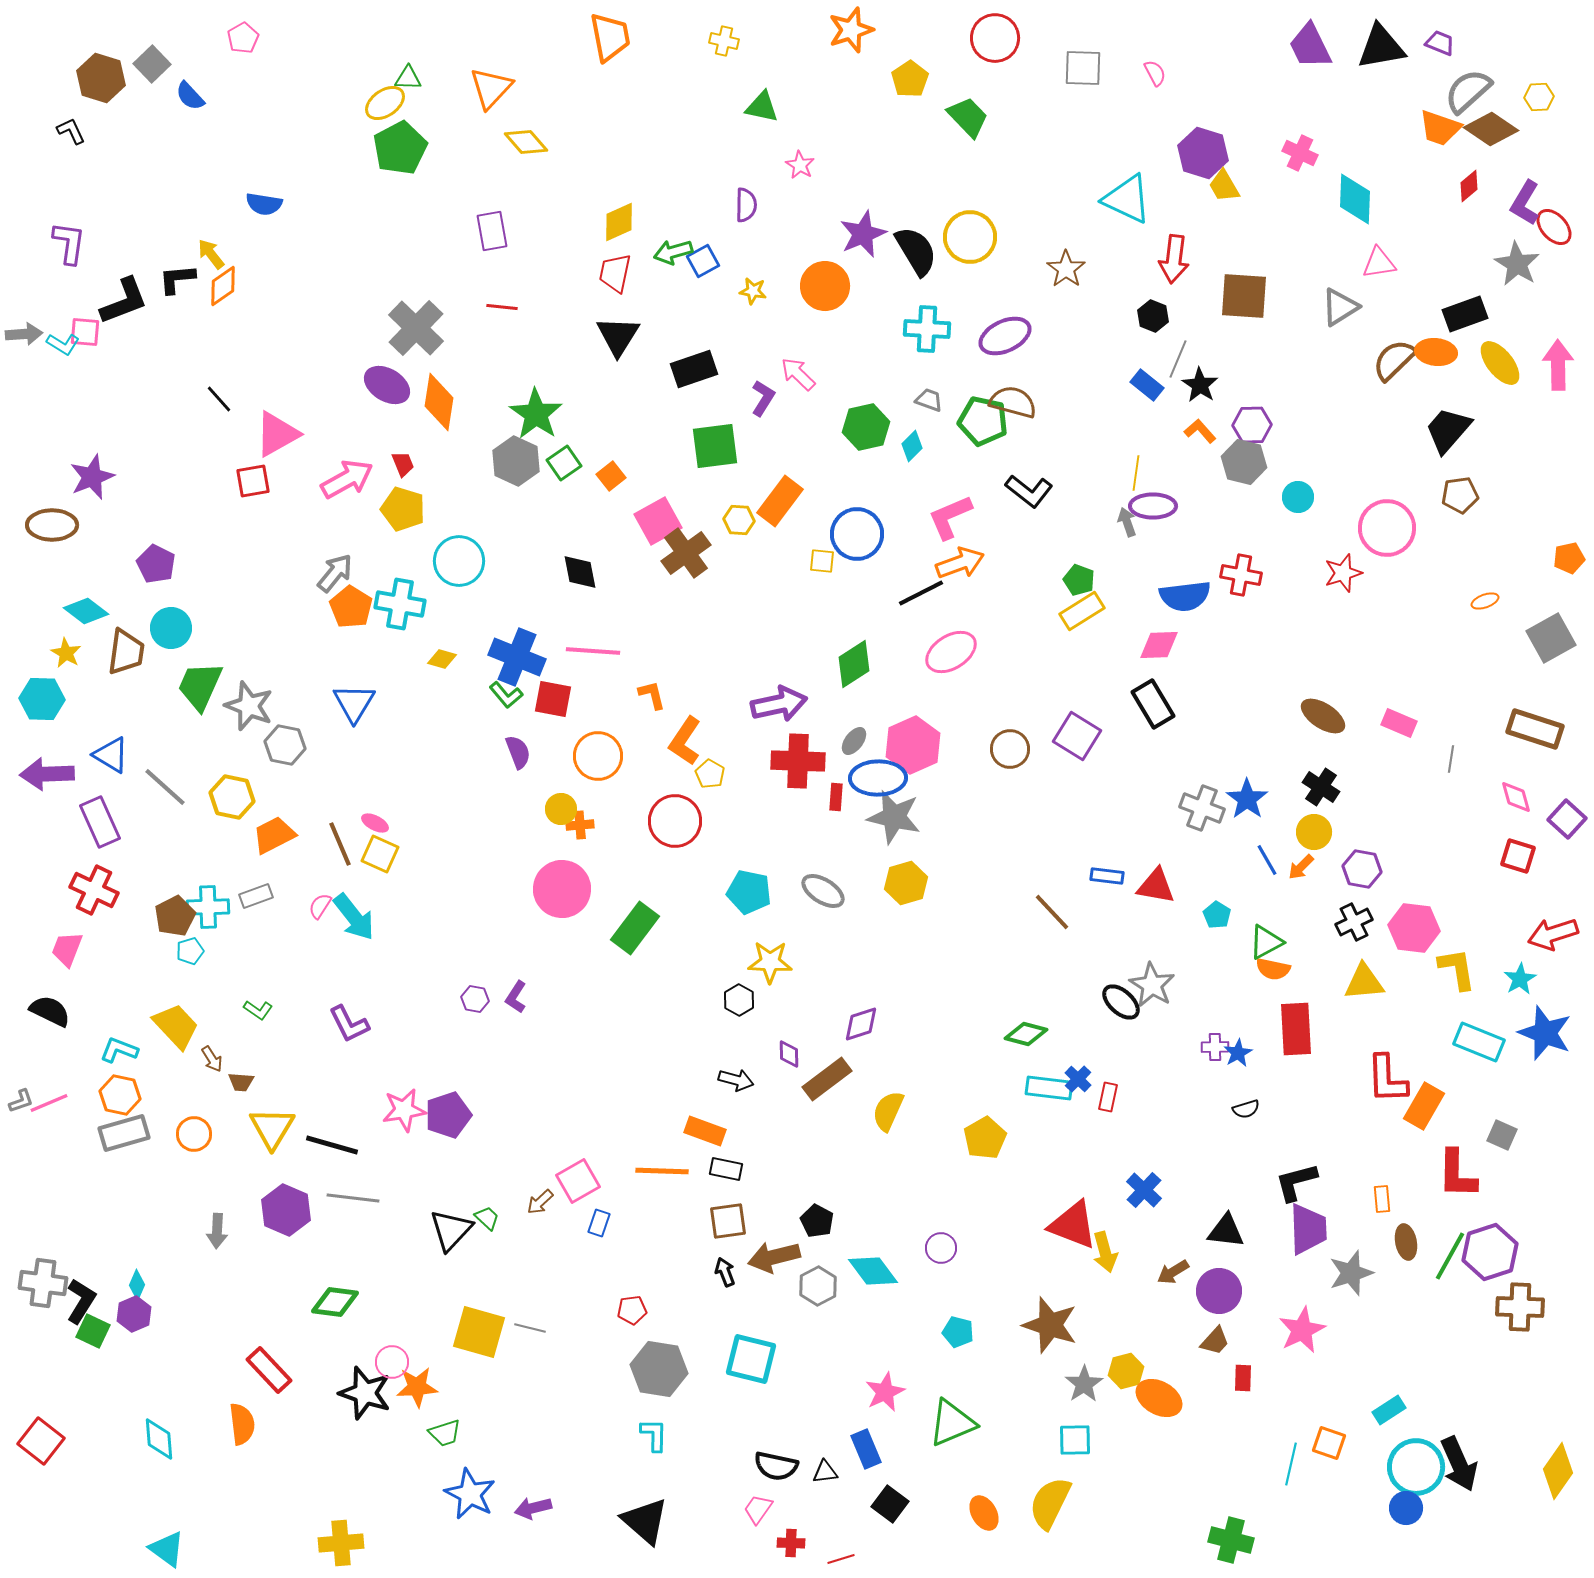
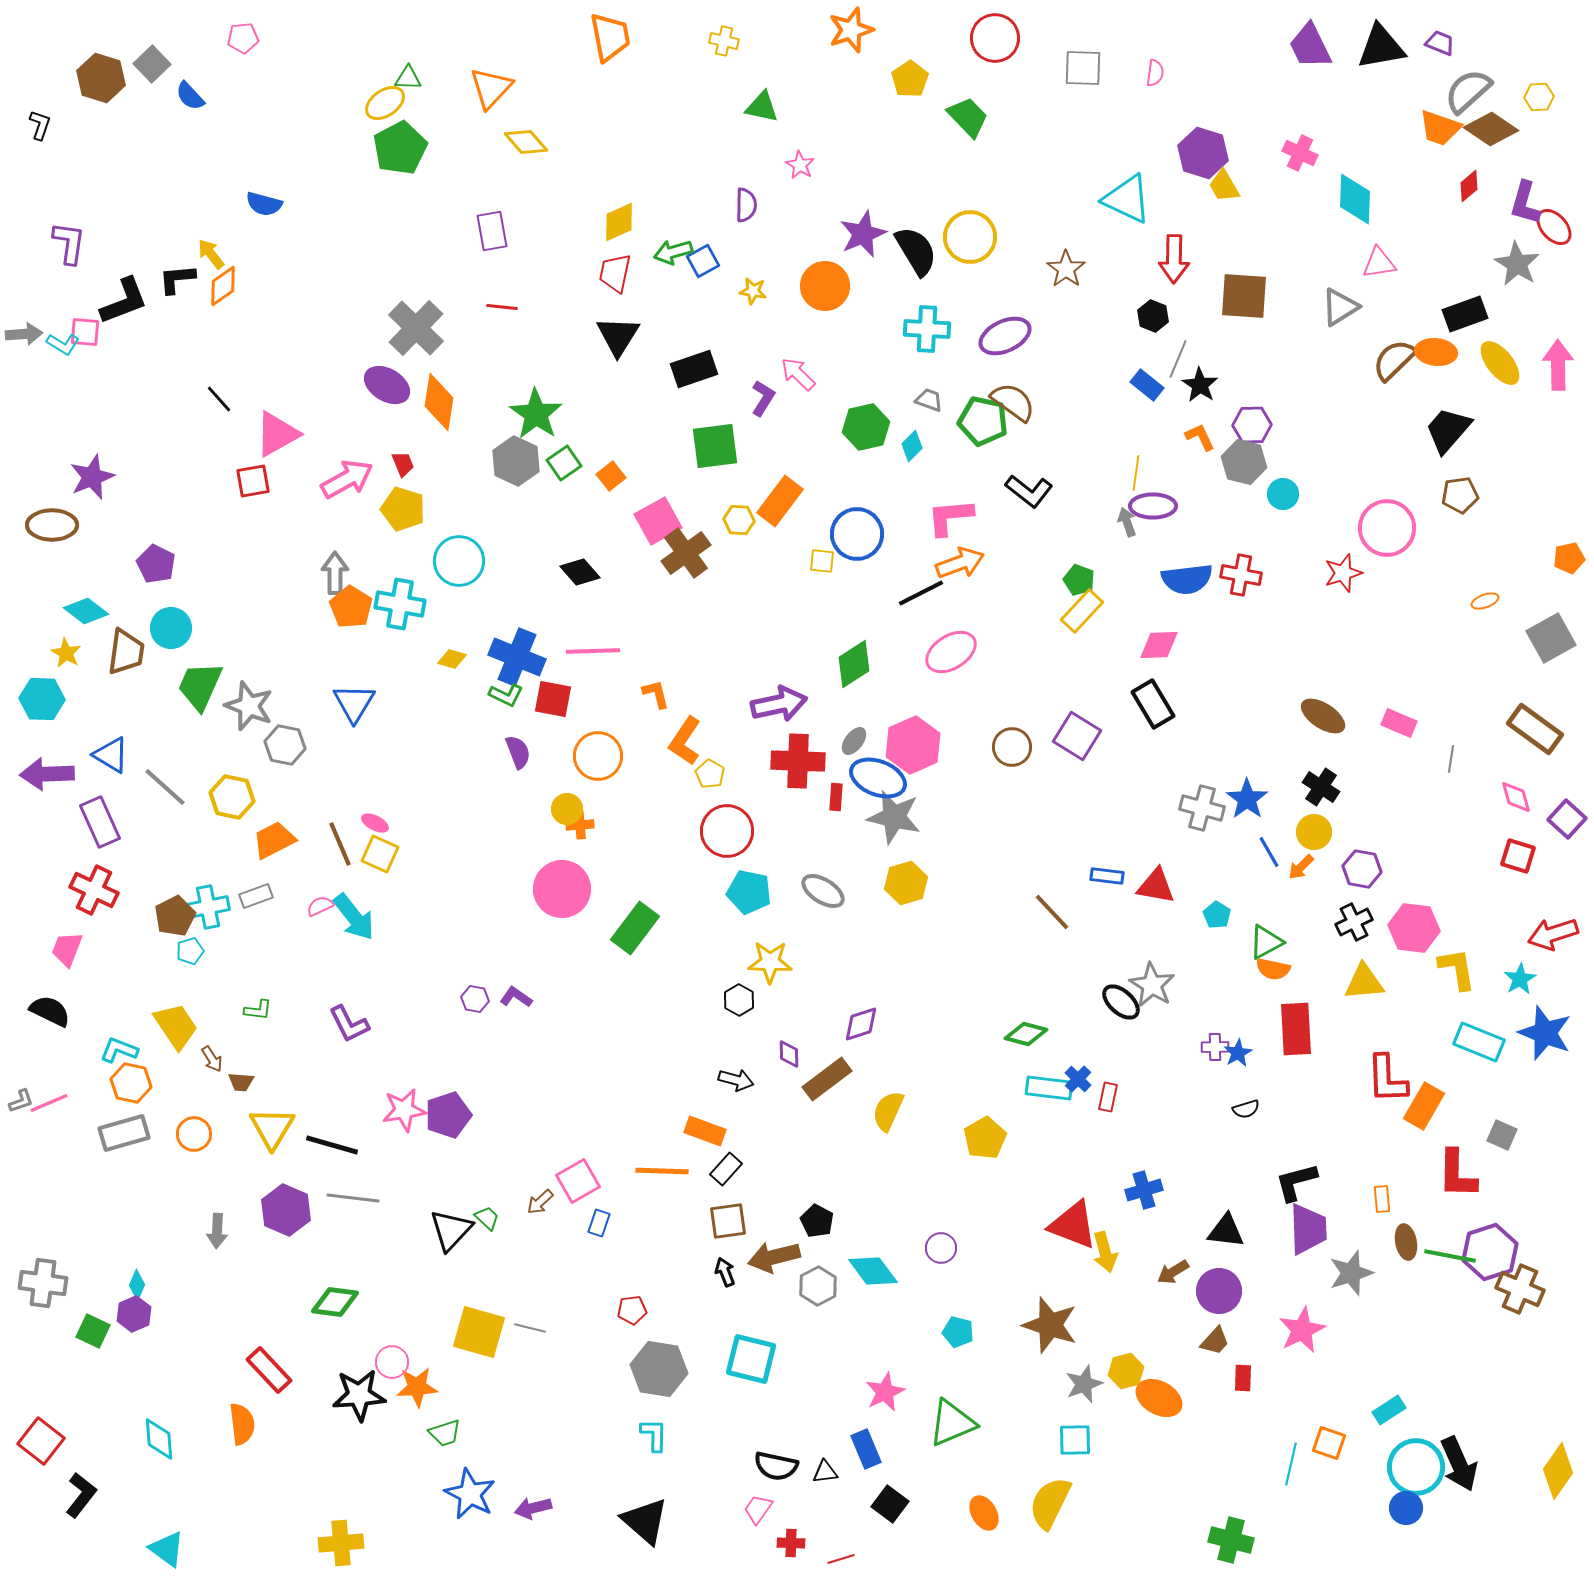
pink pentagon at (243, 38): rotated 24 degrees clockwise
pink semicircle at (1155, 73): rotated 36 degrees clockwise
black L-shape at (71, 131): moved 31 px left, 6 px up; rotated 44 degrees clockwise
purple L-shape at (1525, 203): rotated 15 degrees counterclockwise
blue semicircle at (264, 204): rotated 6 degrees clockwise
red arrow at (1174, 259): rotated 6 degrees counterclockwise
brown semicircle at (1013, 402): rotated 21 degrees clockwise
orange L-shape at (1200, 431): moved 6 px down; rotated 16 degrees clockwise
cyan circle at (1298, 497): moved 15 px left, 3 px up
pink L-shape at (950, 517): rotated 18 degrees clockwise
black diamond at (580, 572): rotated 30 degrees counterclockwise
gray arrow at (335, 573): rotated 39 degrees counterclockwise
blue semicircle at (1185, 596): moved 2 px right, 17 px up
yellow rectangle at (1082, 611): rotated 15 degrees counterclockwise
pink line at (593, 651): rotated 6 degrees counterclockwise
yellow diamond at (442, 659): moved 10 px right
green L-shape at (506, 695): rotated 24 degrees counterclockwise
orange L-shape at (652, 695): moved 4 px right, 1 px up
brown rectangle at (1535, 729): rotated 18 degrees clockwise
brown circle at (1010, 749): moved 2 px right, 2 px up
blue ellipse at (878, 778): rotated 22 degrees clockwise
gray cross at (1202, 808): rotated 6 degrees counterclockwise
yellow circle at (561, 809): moved 6 px right
red circle at (675, 821): moved 52 px right, 10 px down
orange trapezoid at (274, 835): moved 5 px down
blue line at (1267, 860): moved 2 px right, 8 px up
pink semicircle at (320, 906): rotated 32 degrees clockwise
cyan cross at (208, 907): rotated 9 degrees counterclockwise
purple L-shape at (516, 997): rotated 92 degrees clockwise
green L-shape at (258, 1010): rotated 28 degrees counterclockwise
yellow trapezoid at (176, 1026): rotated 9 degrees clockwise
orange hexagon at (120, 1095): moved 11 px right, 12 px up
black rectangle at (726, 1169): rotated 60 degrees counterclockwise
blue cross at (1144, 1190): rotated 30 degrees clockwise
green line at (1450, 1256): rotated 72 degrees clockwise
black L-shape at (81, 1301): moved 194 px down; rotated 6 degrees clockwise
brown cross at (1520, 1307): moved 18 px up; rotated 21 degrees clockwise
gray star at (1084, 1384): rotated 12 degrees clockwise
black star at (365, 1393): moved 6 px left, 2 px down; rotated 22 degrees counterclockwise
